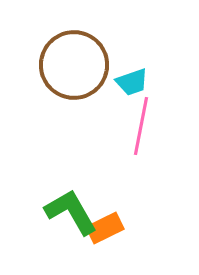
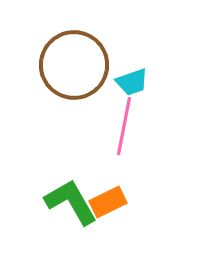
pink line: moved 17 px left
green L-shape: moved 10 px up
orange rectangle: moved 3 px right, 26 px up
